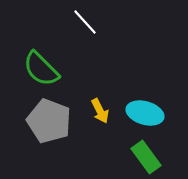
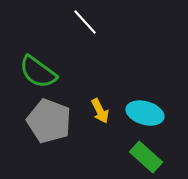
green semicircle: moved 3 px left, 3 px down; rotated 9 degrees counterclockwise
green rectangle: rotated 12 degrees counterclockwise
